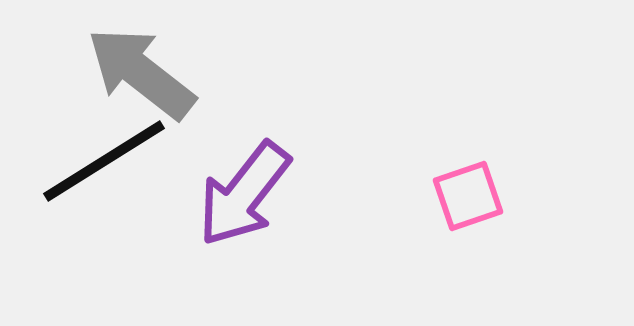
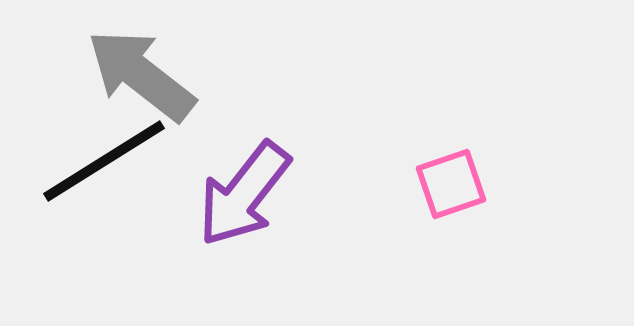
gray arrow: moved 2 px down
pink square: moved 17 px left, 12 px up
